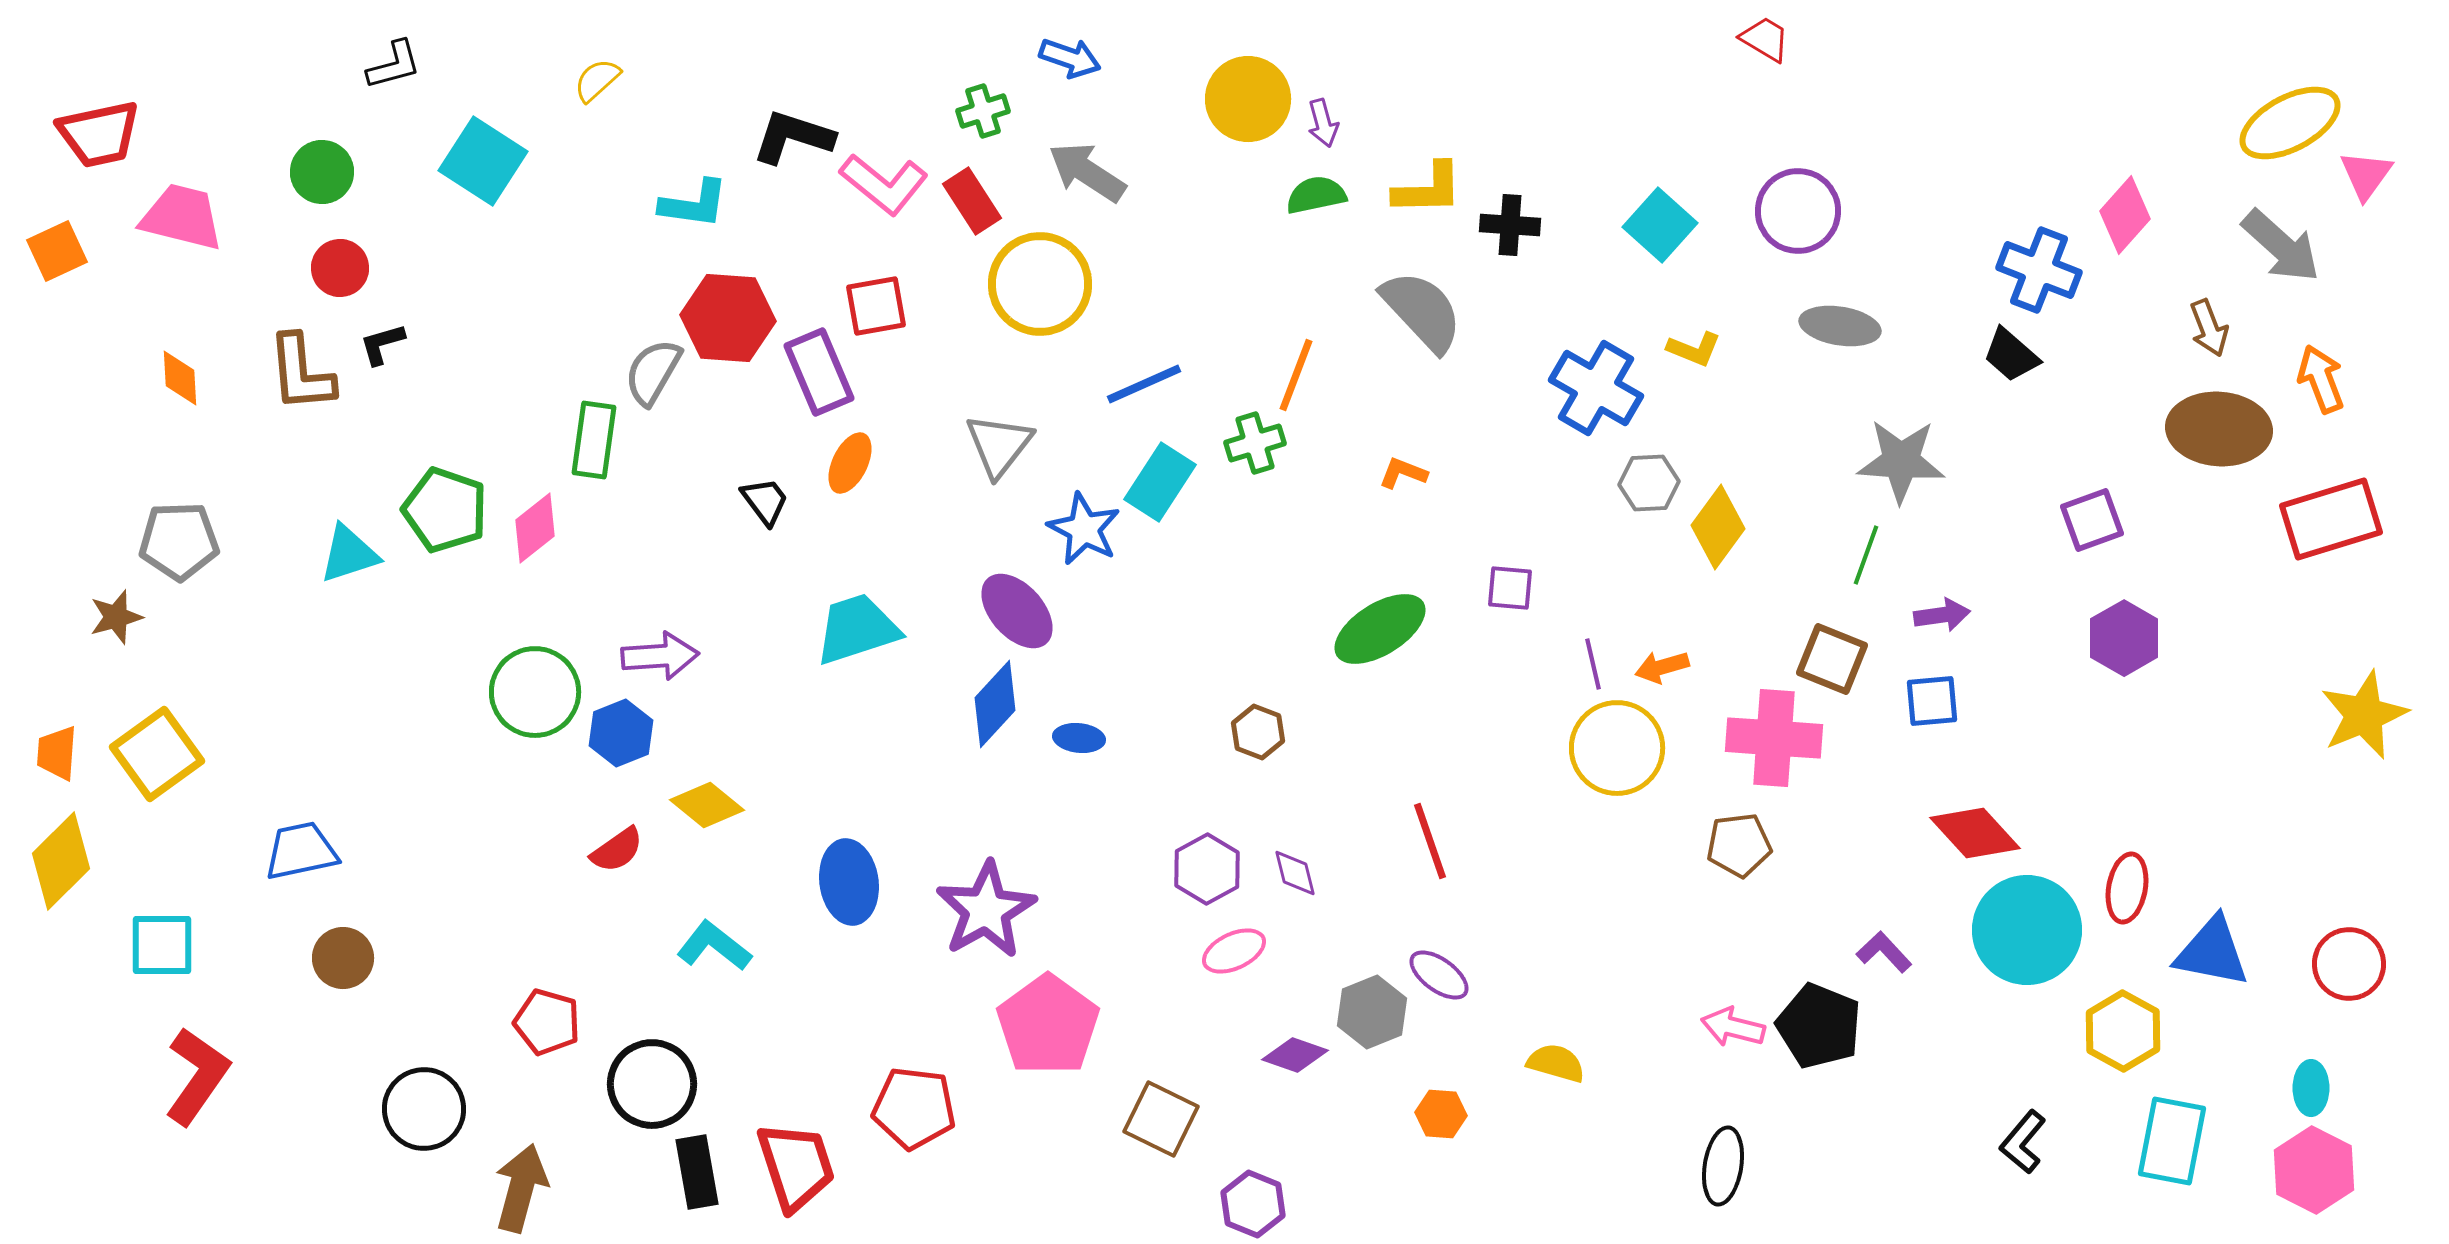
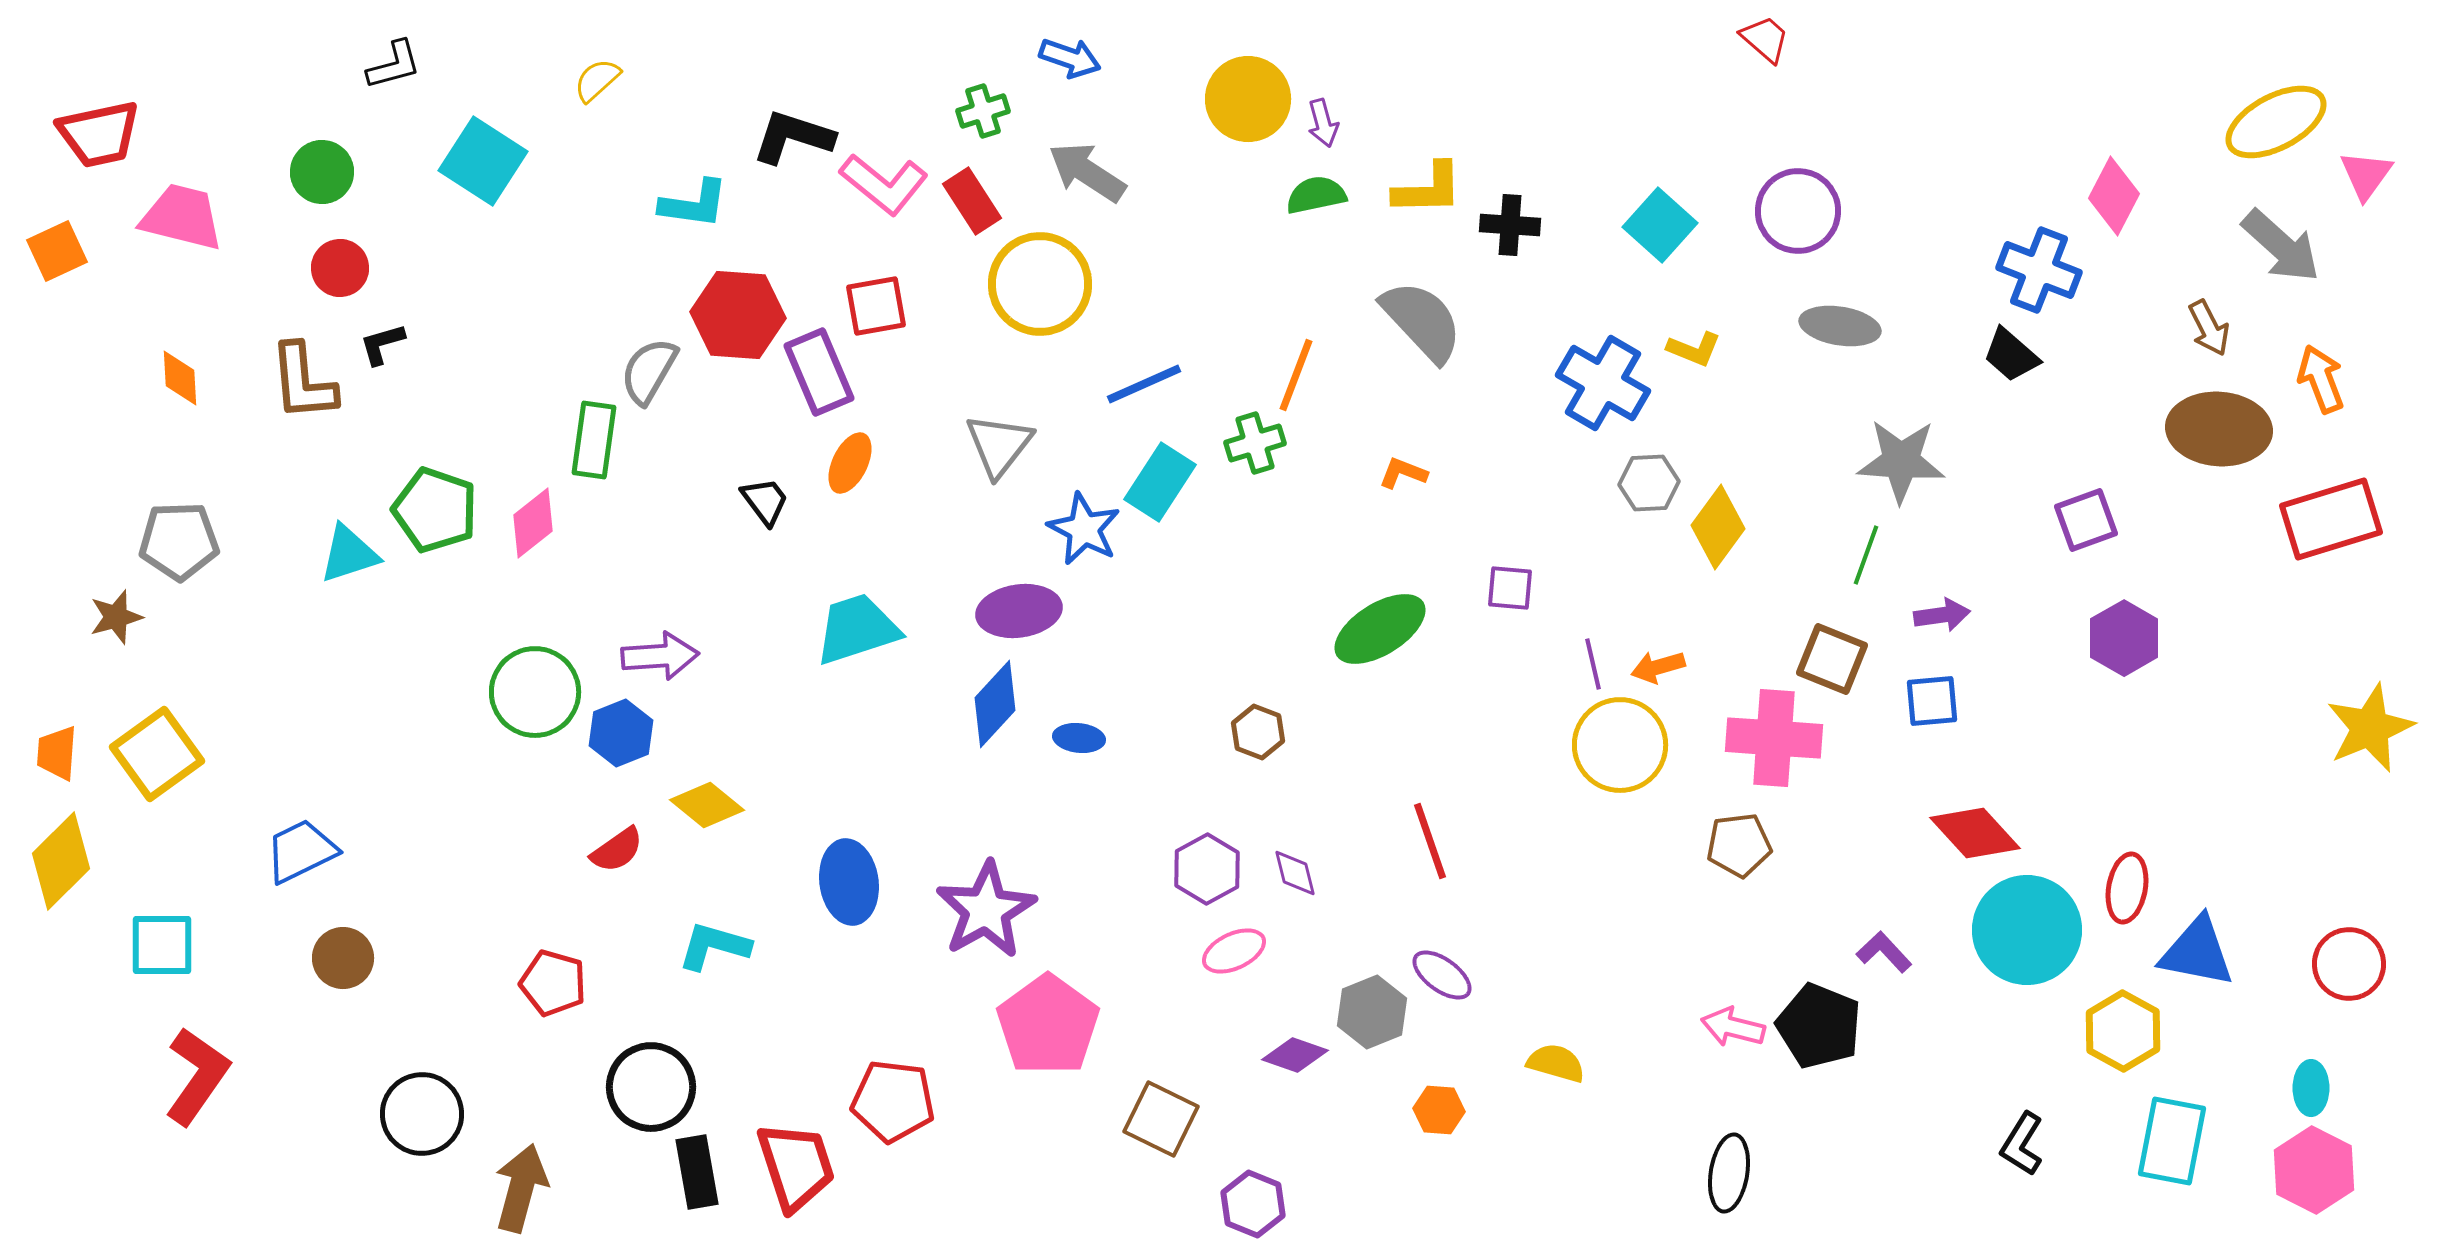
red trapezoid at (1765, 39): rotated 10 degrees clockwise
yellow ellipse at (2290, 123): moved 14 px left, 1 px up
pink diamond at (2125, 215): moved 11 px left, 19 px up; rotated 14 degrees counterclockwise
gray semicircle at (1422, 311): moved 10 px down
red hexagon at (728, 318): moved 10 px right, 3 px up
brown arrow at (2209, 328): rotated 6 degrees counterclockwise
gray semicircle at (653, 372): moved 4 px left, 1 px up
brown L-shape at (301, 373): moved 2 px right, 9 px down
blue cross at (1596, 388): moved 7 px right, 5 px up
green pentagon at (445, 510): moved 10 px left
purple square at (2092, 520): moved 6 px left
pink diamond at (535, 528): moved 2 px left, 5 px up
purple ellipse at (1017, 611): moved 2 px right; rotated 56 degrees counterclockwise
orange arrow at (1662, 667): moved 4 px left
yellow star at (2364, 715): moved 6 px right, 13 px down
yellow circle at (1617, 748): moved 3 px right, 3 px up
blue trapezoid at (301, 851): rotated 14 degrees counterclockwise
cyan L-shape at (714, 946): rotated 22 degrees counterclockwise
blue triangle at (2212, 952): moved 15 px left
purple ellipse at (1439, 975): moved 3 px right
red pentagon at (547, 1022): moved 6 px right, 39 px up
black circle at (652, 1084): moved 1 px left, 3 px down
red pentagon at (914, 1108): moved 21 px left, 7 px up
black circle at (424, 1109): moved 2 px left, 5 px down
orange hexagon at (1441, 1114): moved 2 px left, 4 px up
black L-shape at (2023, 1142): moved 1 px left, 2 px down; rotated 8 degrees counterclockwise
black ellipse at (1723, 1166): moved 6 px right, 7 px down
